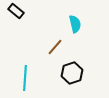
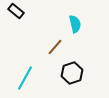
cyan line: rotated 25 degrees clockwise
